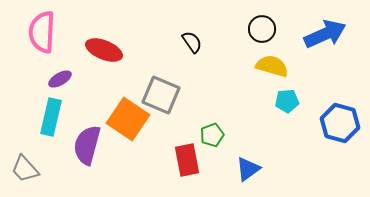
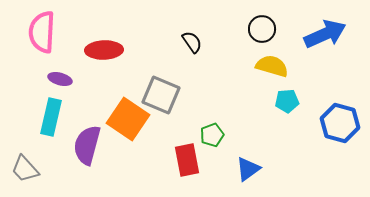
red ellipse: rotated 24 degrees counterclockwise
purple ellipse: rotated 45 degrees clockwise
